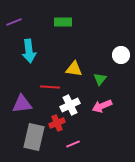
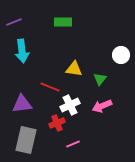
cyan arrow: moved 7 px left
red line: rotated 18 degrees clockwise
gray rectangle: moved 8 px left, 3 px down
